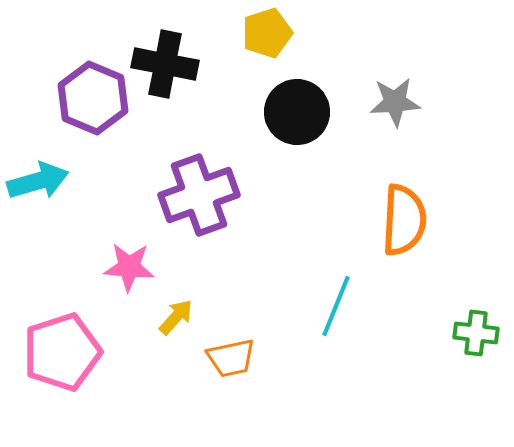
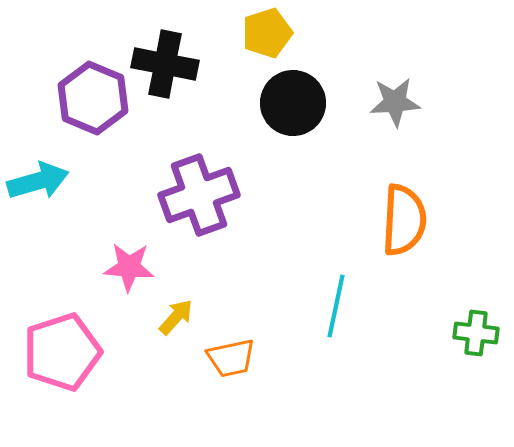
black circle: moved 4 px left, 9 px up
cyan line: rotated 10 degrees counterclockwise
